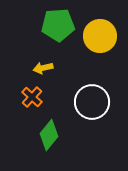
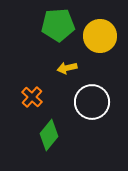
yellow arrow: moved 24 px right
